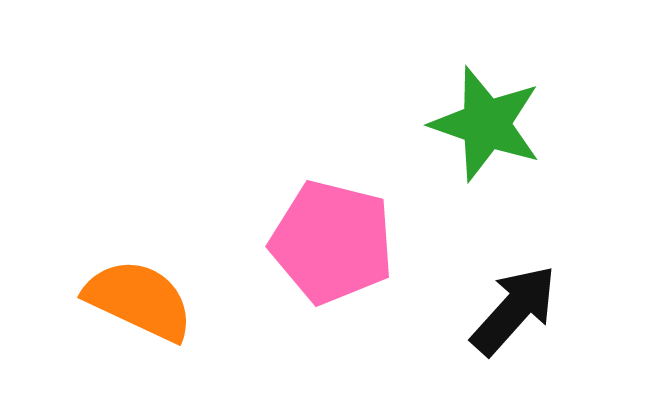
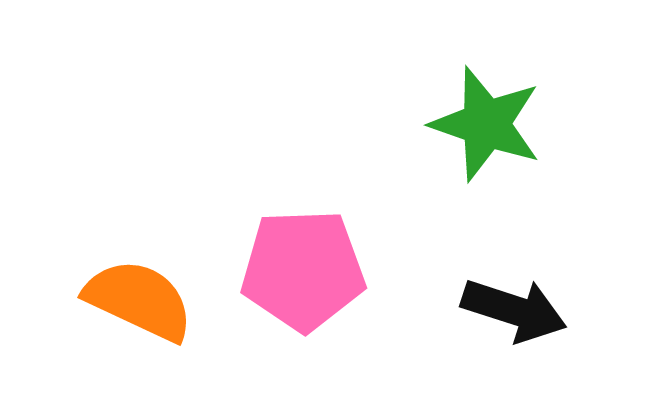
pink pentagon: moved 29 px left, 28 px down; rotated 16 degrees counterclockwise
black arrow: rotated 66 degrees clockwise
